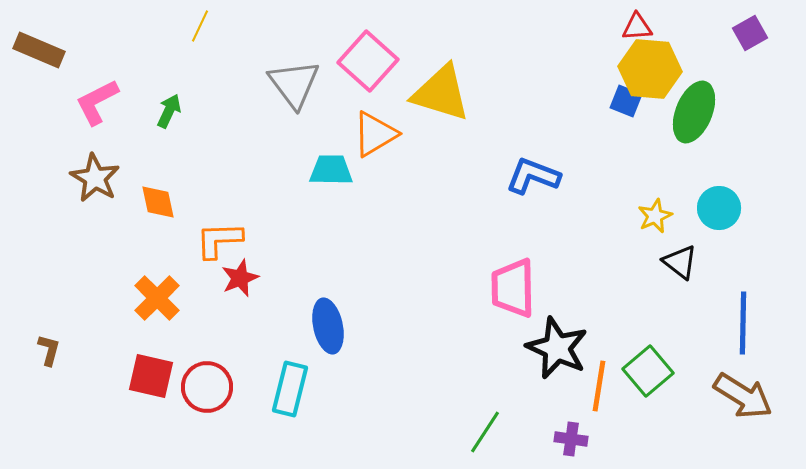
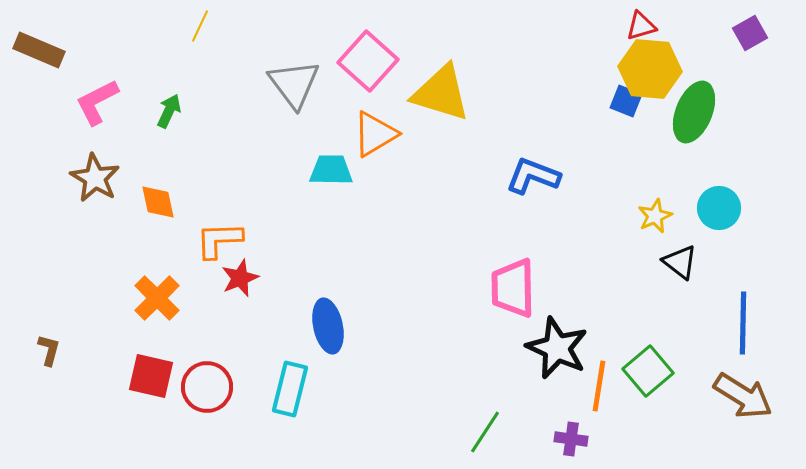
red triangle: moved 4 px right, 1 px up; rotated 12 degrees counterclockwise
